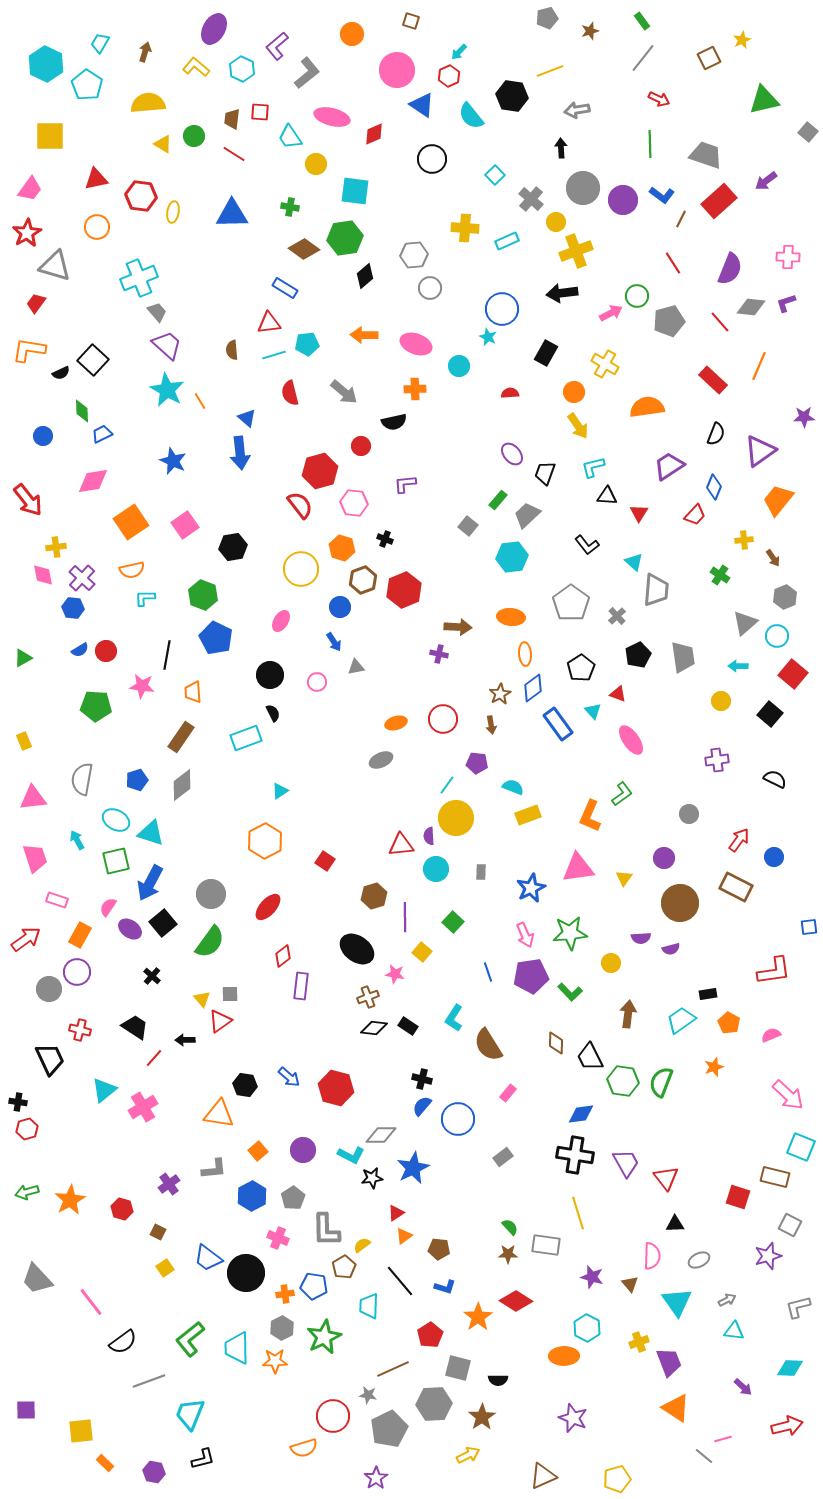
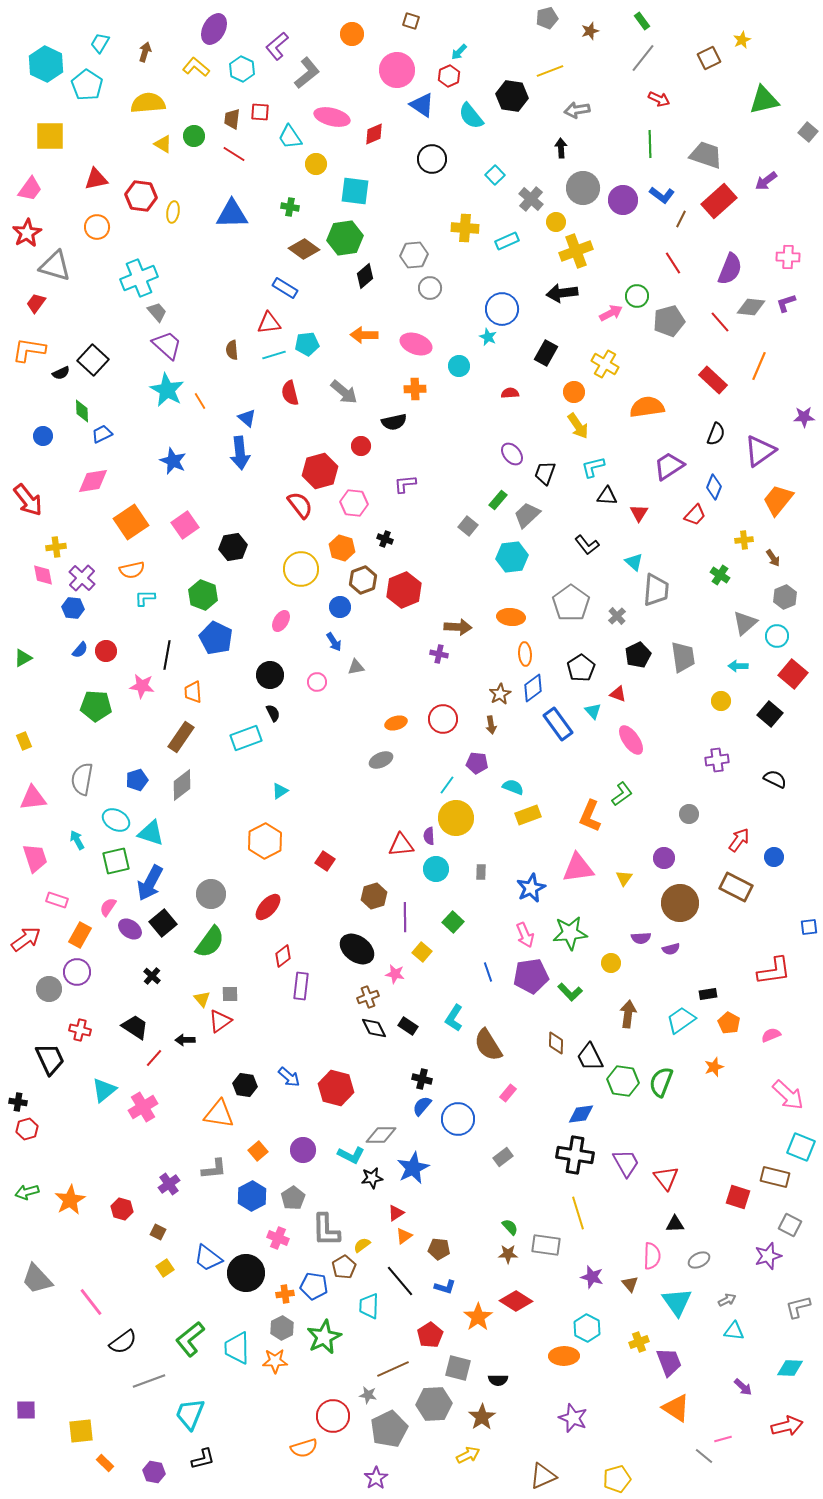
blue semicircle at (80, 650): rotated 18 degrees counterclockwise
black diamond at (374, 1028): rotated 56 degrees clockwise
